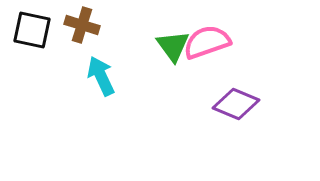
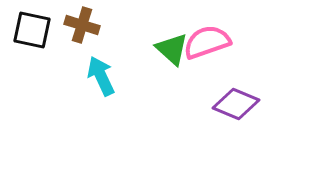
green triangle: moved 1 px left, 3 px down; rotated 12 degrees counterclockwise
